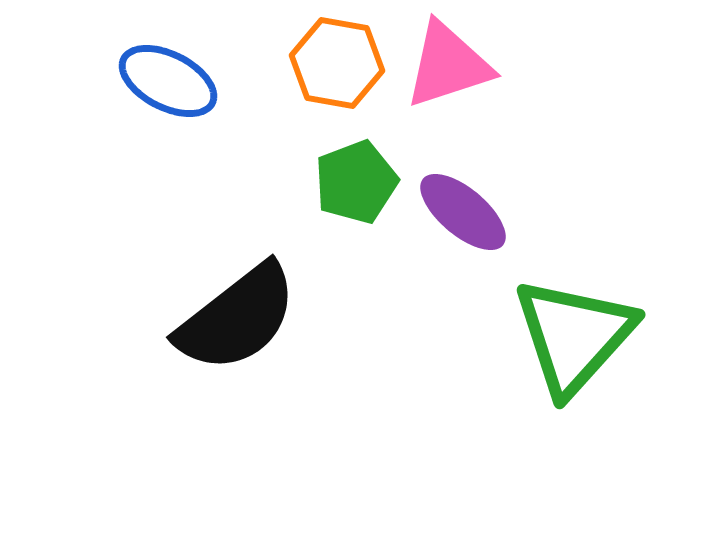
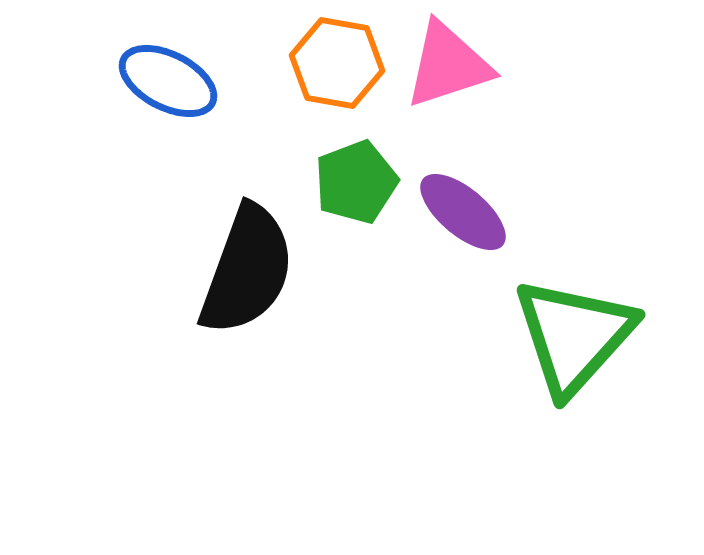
black semicircle: moved 10 px right, 48 px up; rotated 32 degrees counterclockwise
